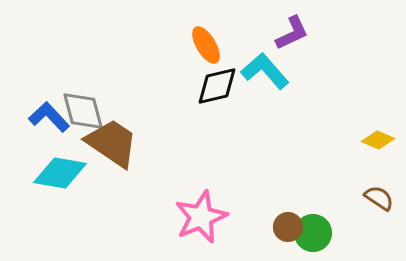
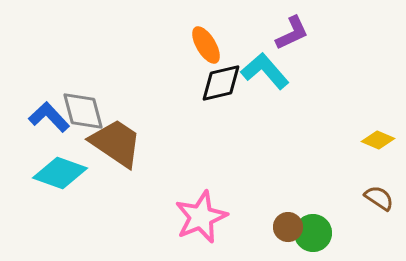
black diamond: moved 4 px right, 3 px up
brown trapezoid: moved 4 px right
cyan diamond: rotated 10 degrees clockwise
